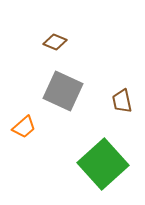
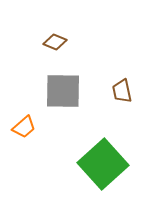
gray square: rotated 24 degrees counterclockwise
brown trapezoid: moved 10 px up
